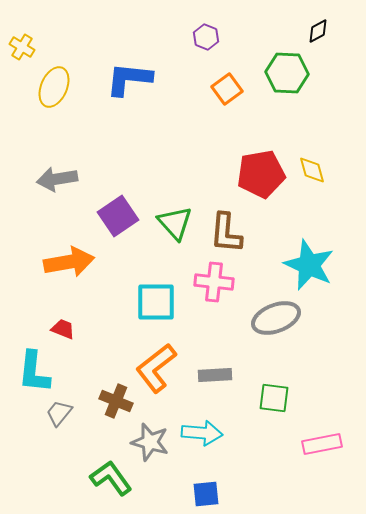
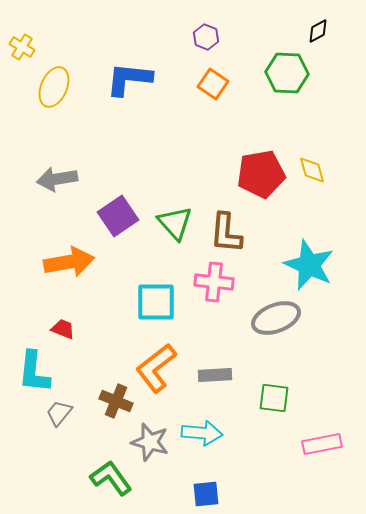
orange square: moved 14 px left, 5 px up; rotated 20 degrees counterclockwise
